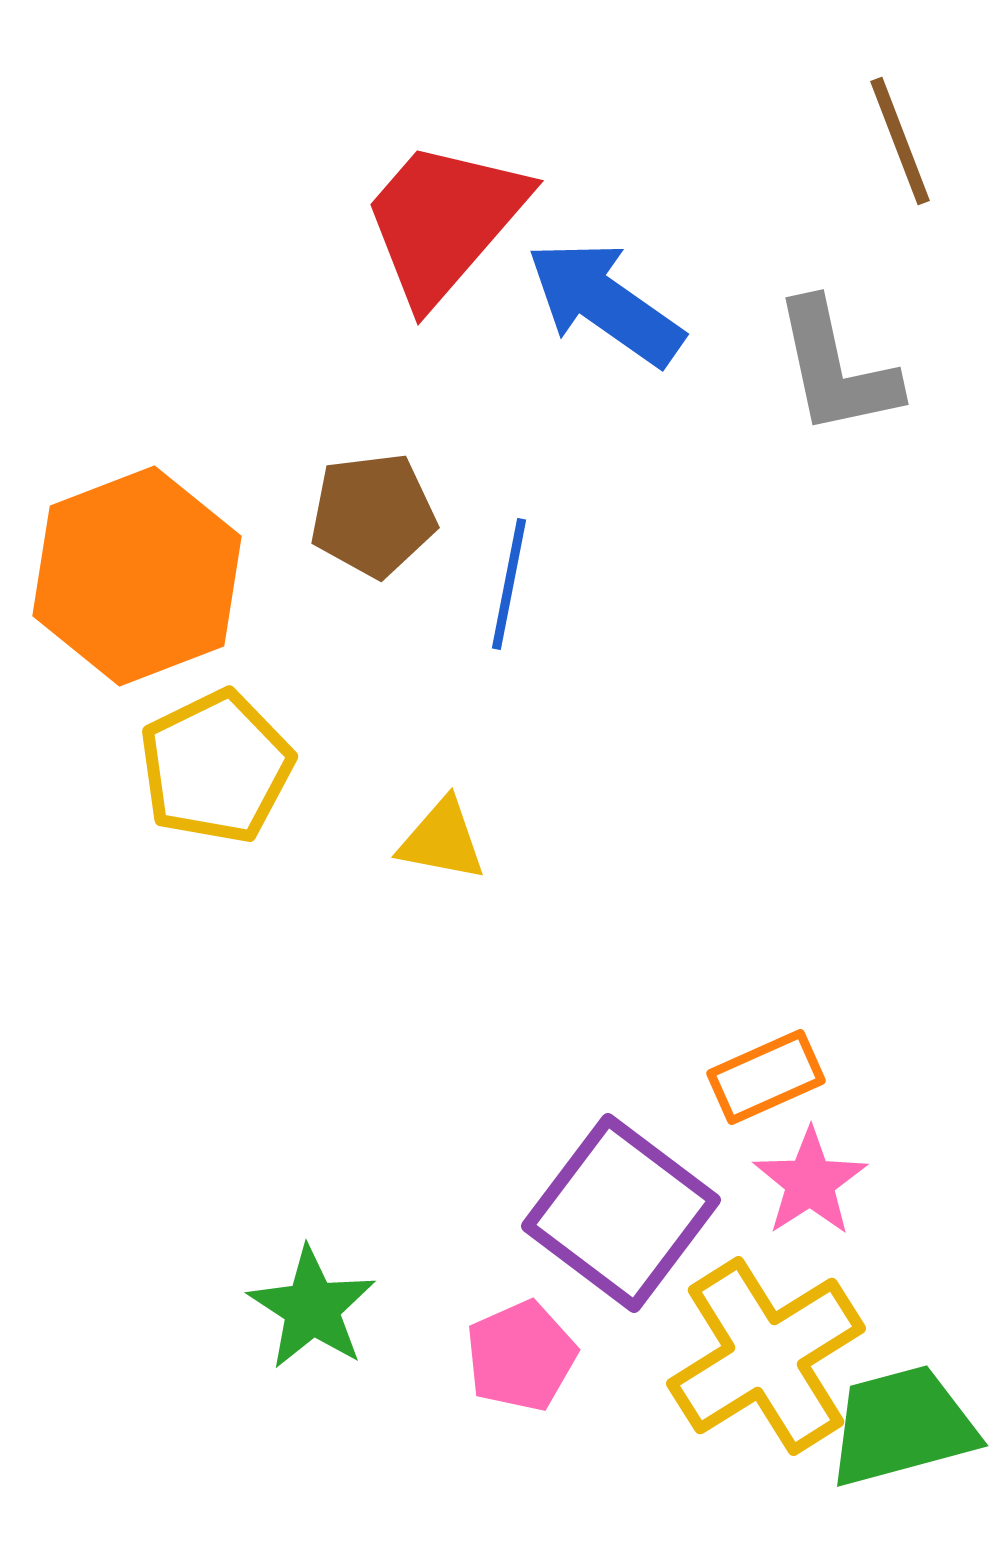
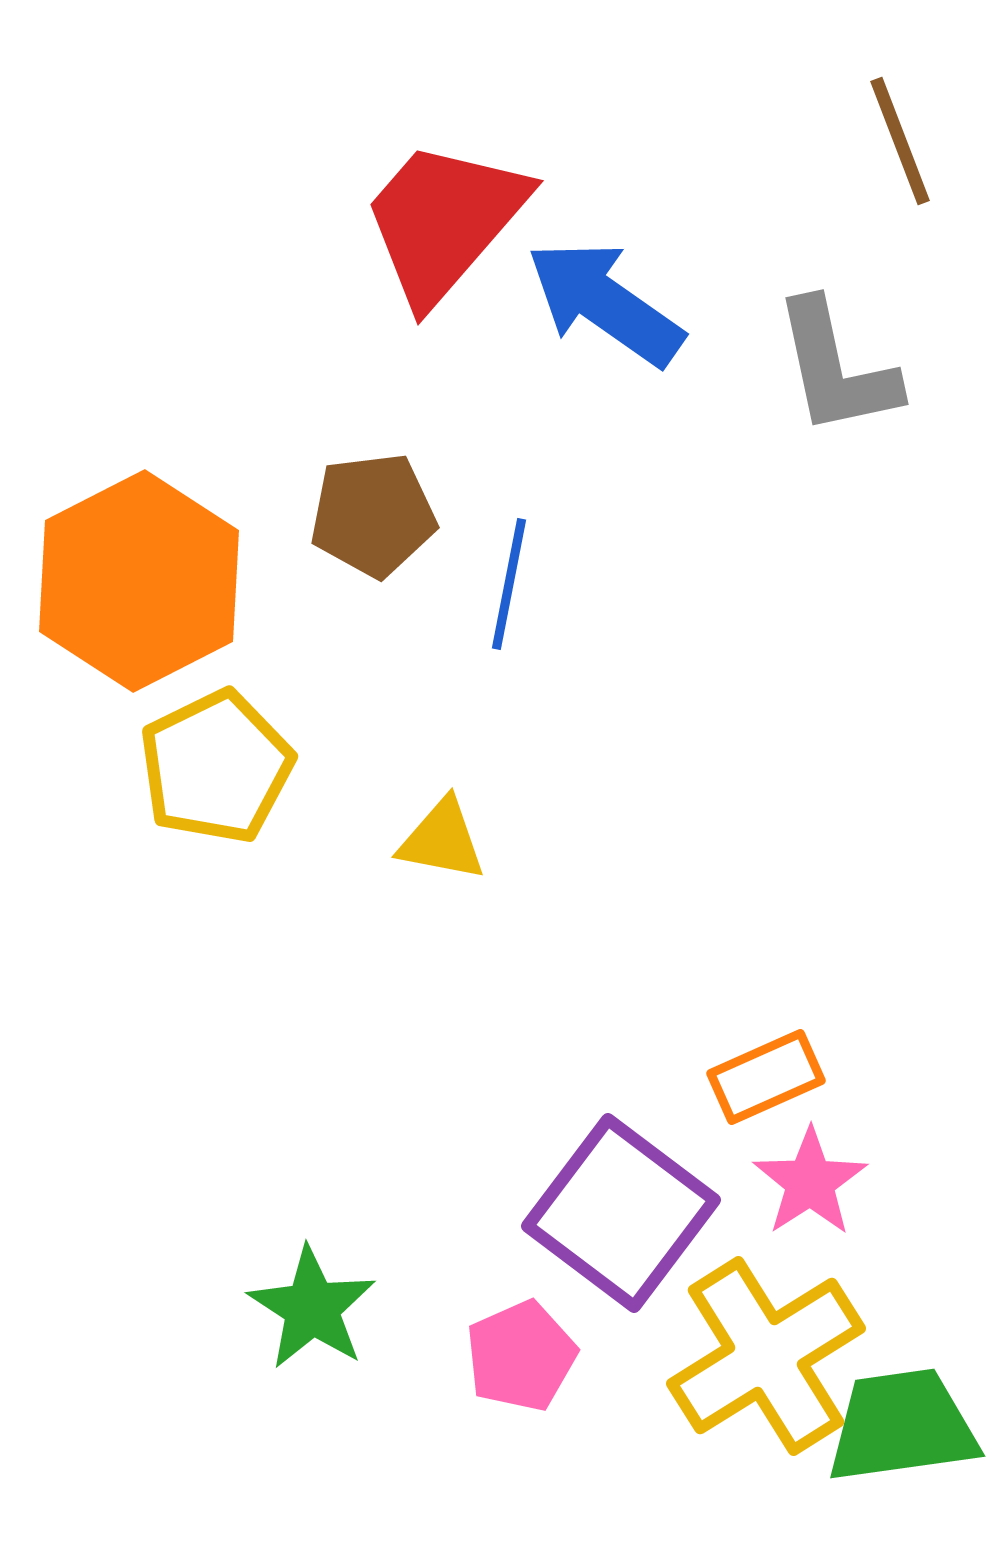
orange hexagon: moved 2 px right, 5 px down; rotated 6 degrees counterclockwise
green trapezoid: rotated 7 degrees clockwise
